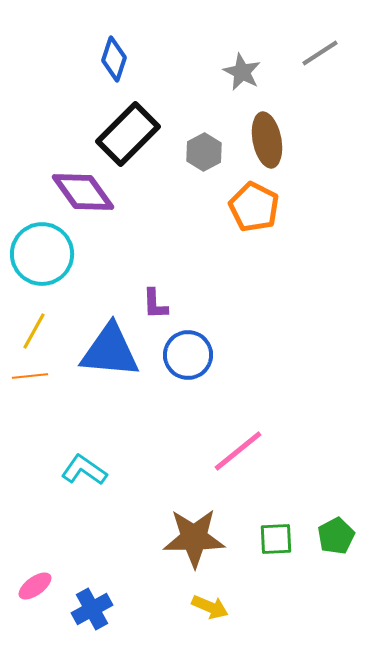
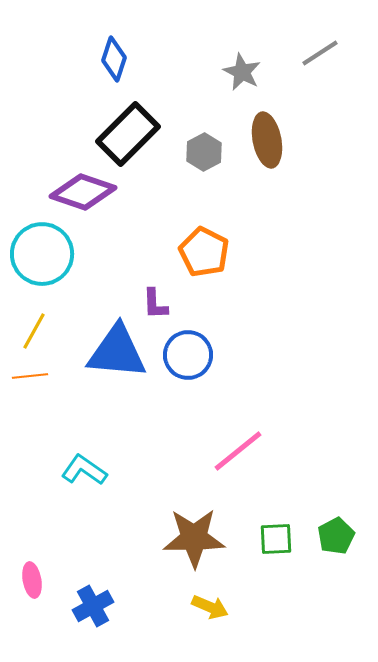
purple diamond: rotated 36 degrees counterclockwise
orange pentagon: moved 50 px left, 45 px down
blue triangle: moved 7 px right, 1 px down
pink ellipse: moved 3 px left, 6 px up; rotated 64 degrees counterclockwise
blue cross: moved 1 px right, 3 px up
